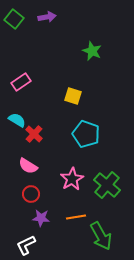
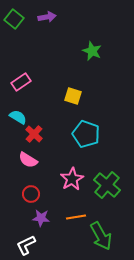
cyan semicircle: moved 1 px right, 3 px up
pink semicircle: moved 6 px up
